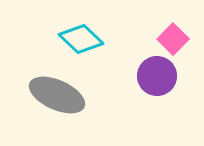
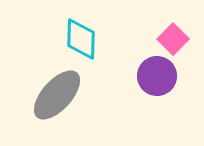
cyan diamond: rotated 48 degrees clockwise
gray ellipse: rotated 72 degrees counterclockwise
